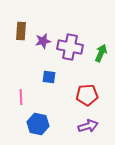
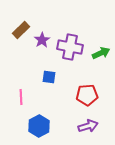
brown rectangle: moved 1 px up; rotated 42 degrees clockwise
purple star: moved 1 px left, 1 px up; rotated 21 degrees counterclockwise
green arrow: rotated 42 degrees clockwise
blue hexagon: moved 1 px right, 2 px down; rotated 20 degrees clockwise
